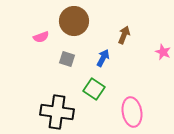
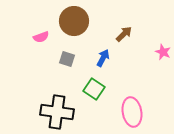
brown arrow: moved 1 px up; rotated 24 degrees clockwise
